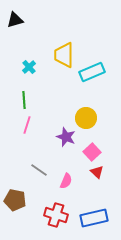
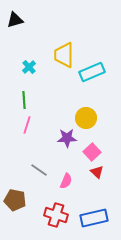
purple star: moved 1 px right, 1 px down; rotated 24 degrees counterclockwise
